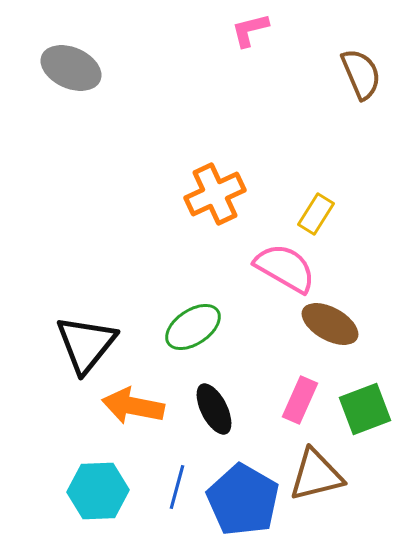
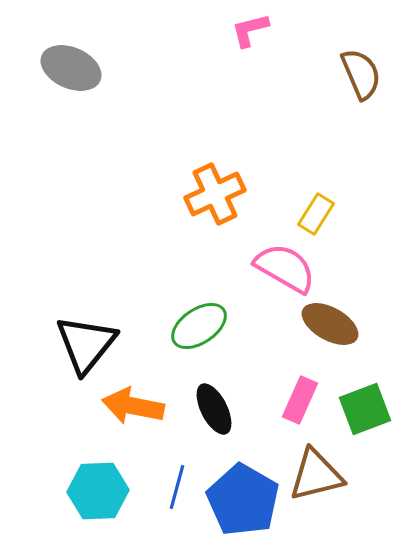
green ellipse: moved 6 px right, 1 px up
